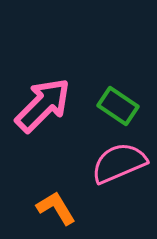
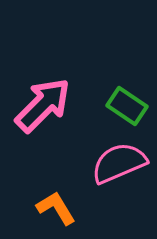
green rectangle: moved 9 px right
